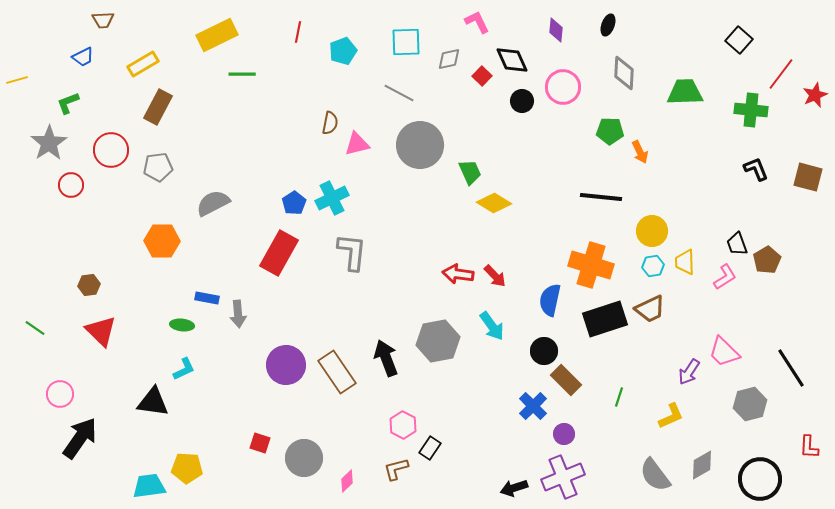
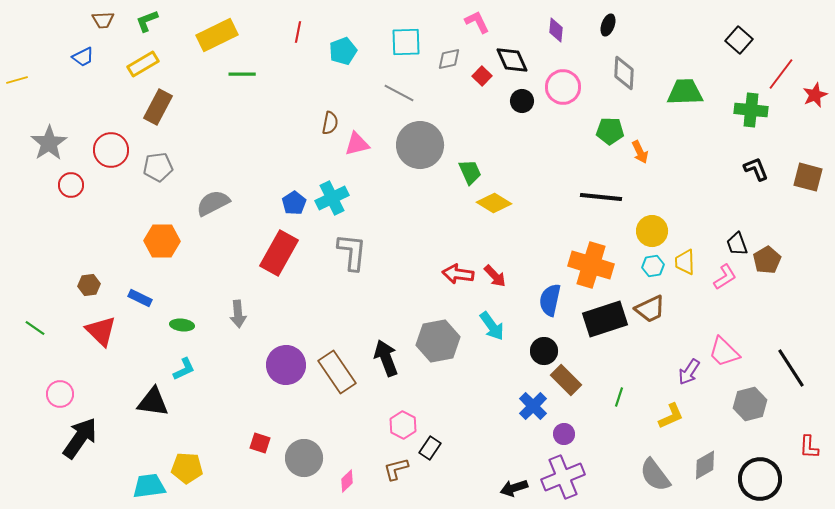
green L-shape at (68, 103): moved 79 px right, 82 px up
blue rectangle at (207, 298): moved 67 px left; rotated 15 degrees clockwise
gray diamond at (702, 465): moved 3 px right
